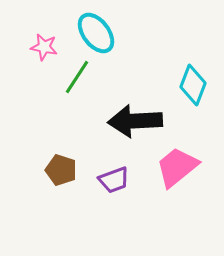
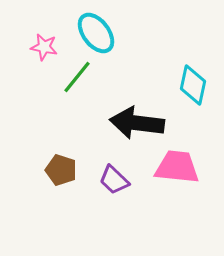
green line: rotated 6 degrees clockwise
cyan diamond: rotated 9 degrees counterclockwise
black arrow: moved 2 px right, 2 px down; rotated 10 degrees clockwise
pink trapezoid: rotated 45 degrees clockwise
purple trapezoid: rotated 64 degrees clockwise
